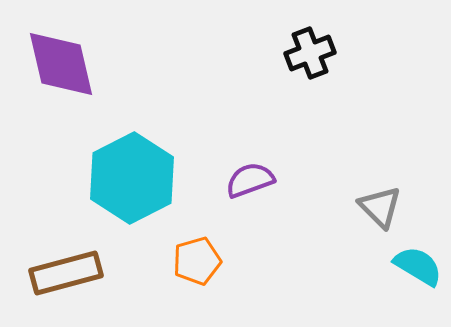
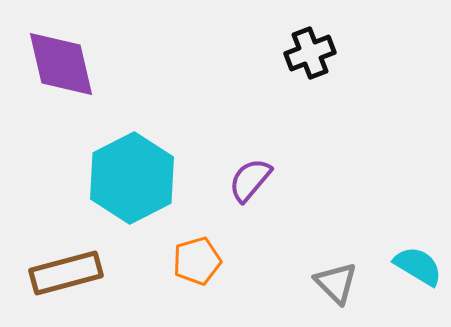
purple semicircle: rotated 30 degrees counterclockwise
gray triangle: moved 44 px left, 76 px down
